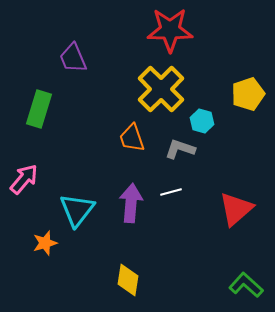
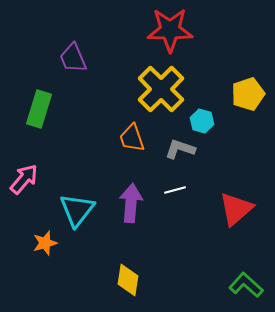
white line: moved 4 px right, 2 px up
